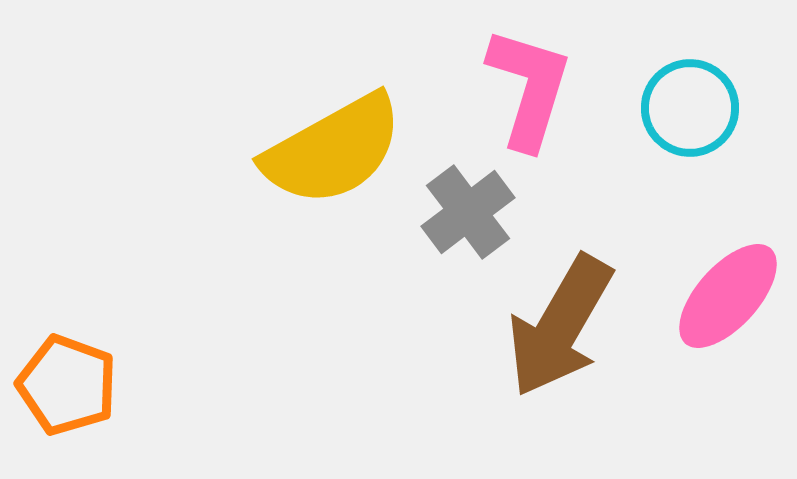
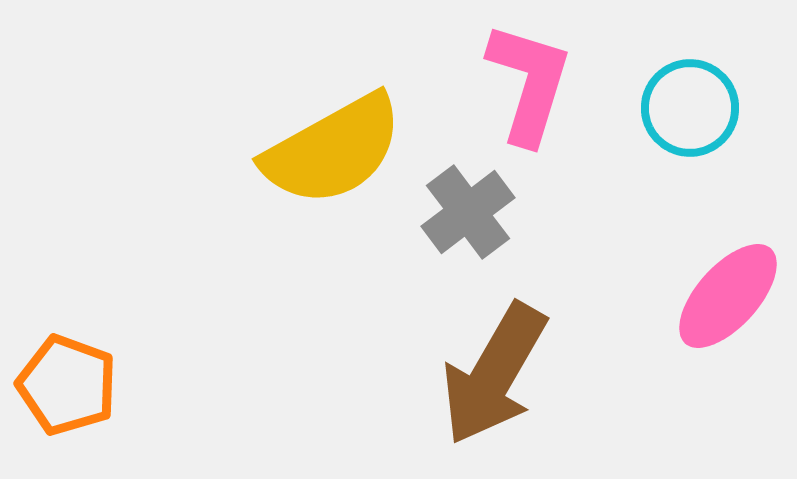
pink L-shape: moved 5 px up
brown arrow: moved 66 px left, 48 px down
